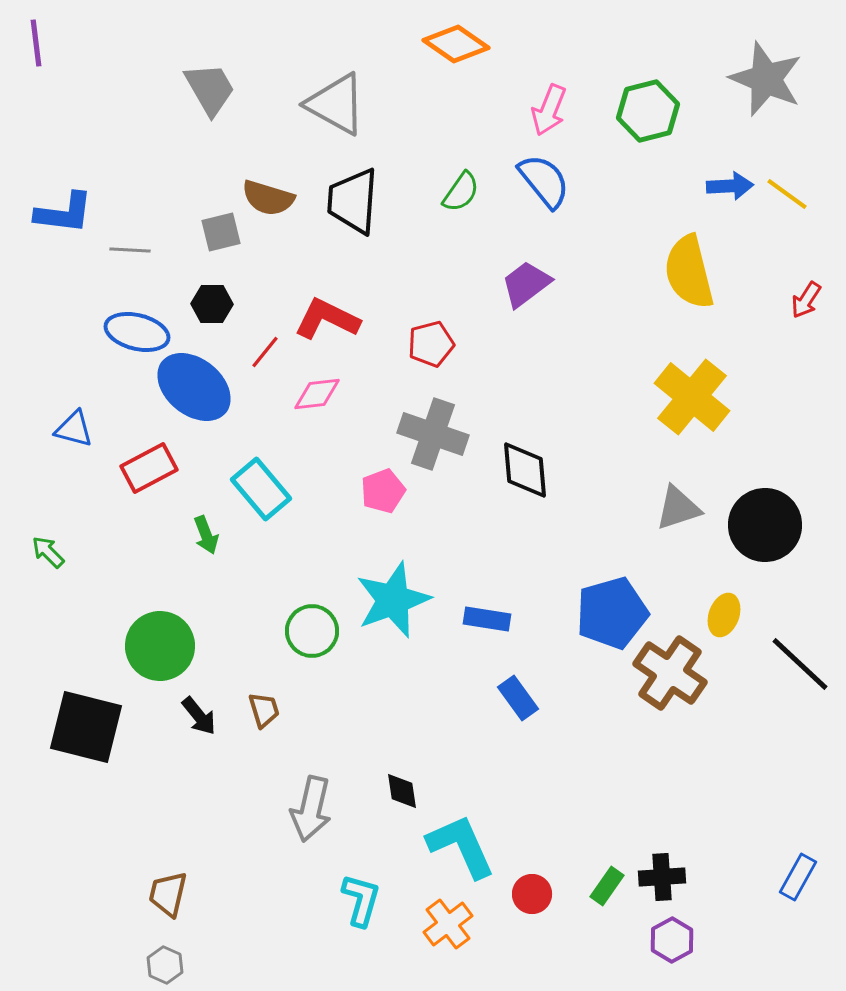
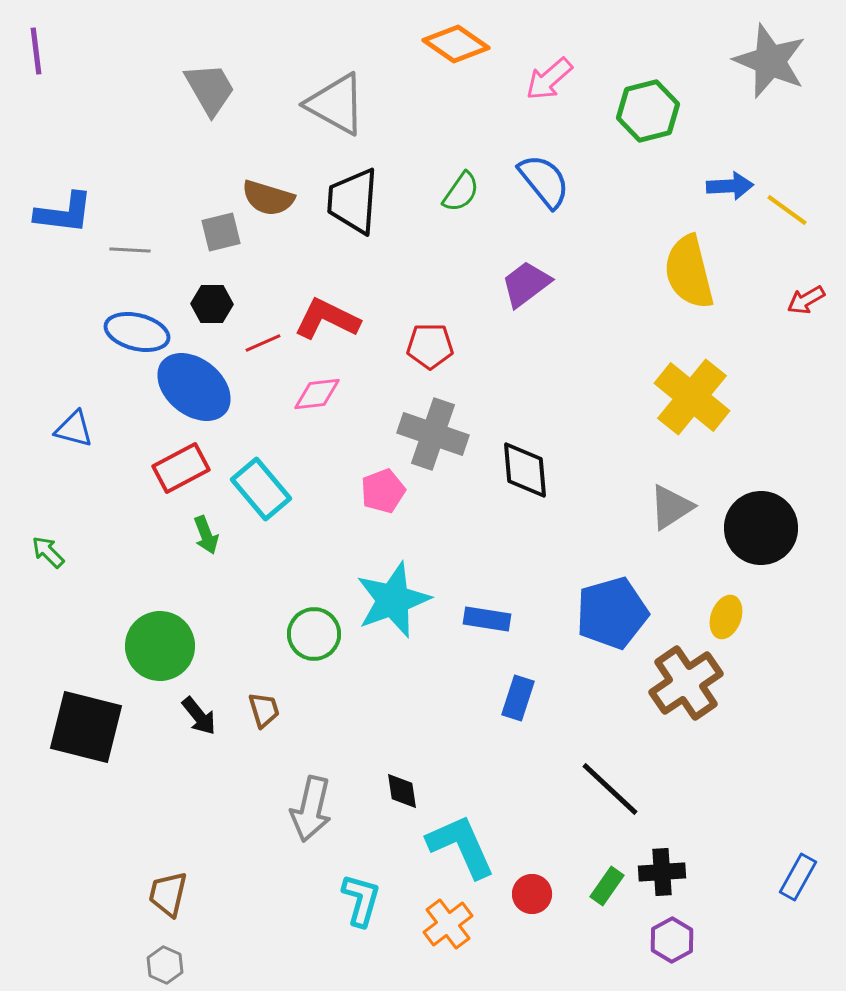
purple line at (36, 43): moved 8 px down
gray star at (766, 79): moved 4 px right, 18 px up
pink arrow at (549, 110): moved 31 px up; rotated 27 degrees clockwise
yellow line at (787, 194): moved 16 px down
red arrow at (806, 300): rotated 27 degrees clockwise
red pentagon at (431, 344): moved 1 px left, 2 px down; rotated 15 degrees clockwise
red line at (265, 352): moved 2 px left, 9 px up; rotated 27 degrees clockwise
red rectangle at (149, 468): moved 32 px right
gray triangle at (678, 508): moved 7 px left, 1 px up; rotated 15 degrees counterclockwise
black circle at (765, 525): moved 4 px left, 3 px down
yellow ellipse at (724, 615): moved 2 px right, 2 px down
green circle at (312, 631): moved 2 px right, 3 px down
black line at (800, 664): moved 190 px left, 125 px down
brown cross at (670, 673): moved 16 px right, 10 px down; rotated 22 degrees clockwise
blue rectangle at (518, 698): rotated 54 degrees clockwise
black cross at (662, 877): moved 5 px up
